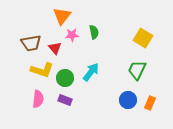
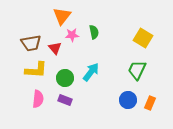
yellow L-shape: moved 6 px left; rotated 15 degrees counterclockwise
